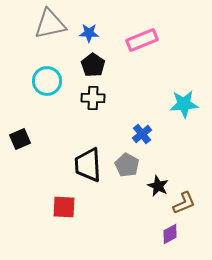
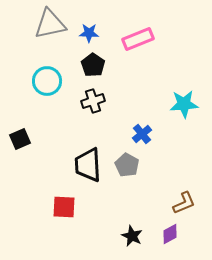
pink rectangle: moved 4 px left, 1 px up
black cross: moved 3 px down; rotated 20 degrees counterclockwise
black star: moved 26 px left, 50 px down
